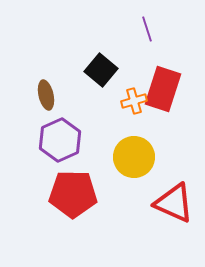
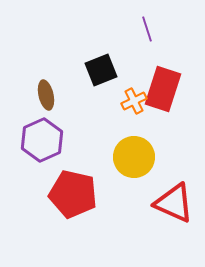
black square: rotated 28 degrees clockwise
orange cross: rotated 10 degrees counterclockwise
purple hexagon: moved 18 px left
red pentagon: rotated 12 degrees clockwise
